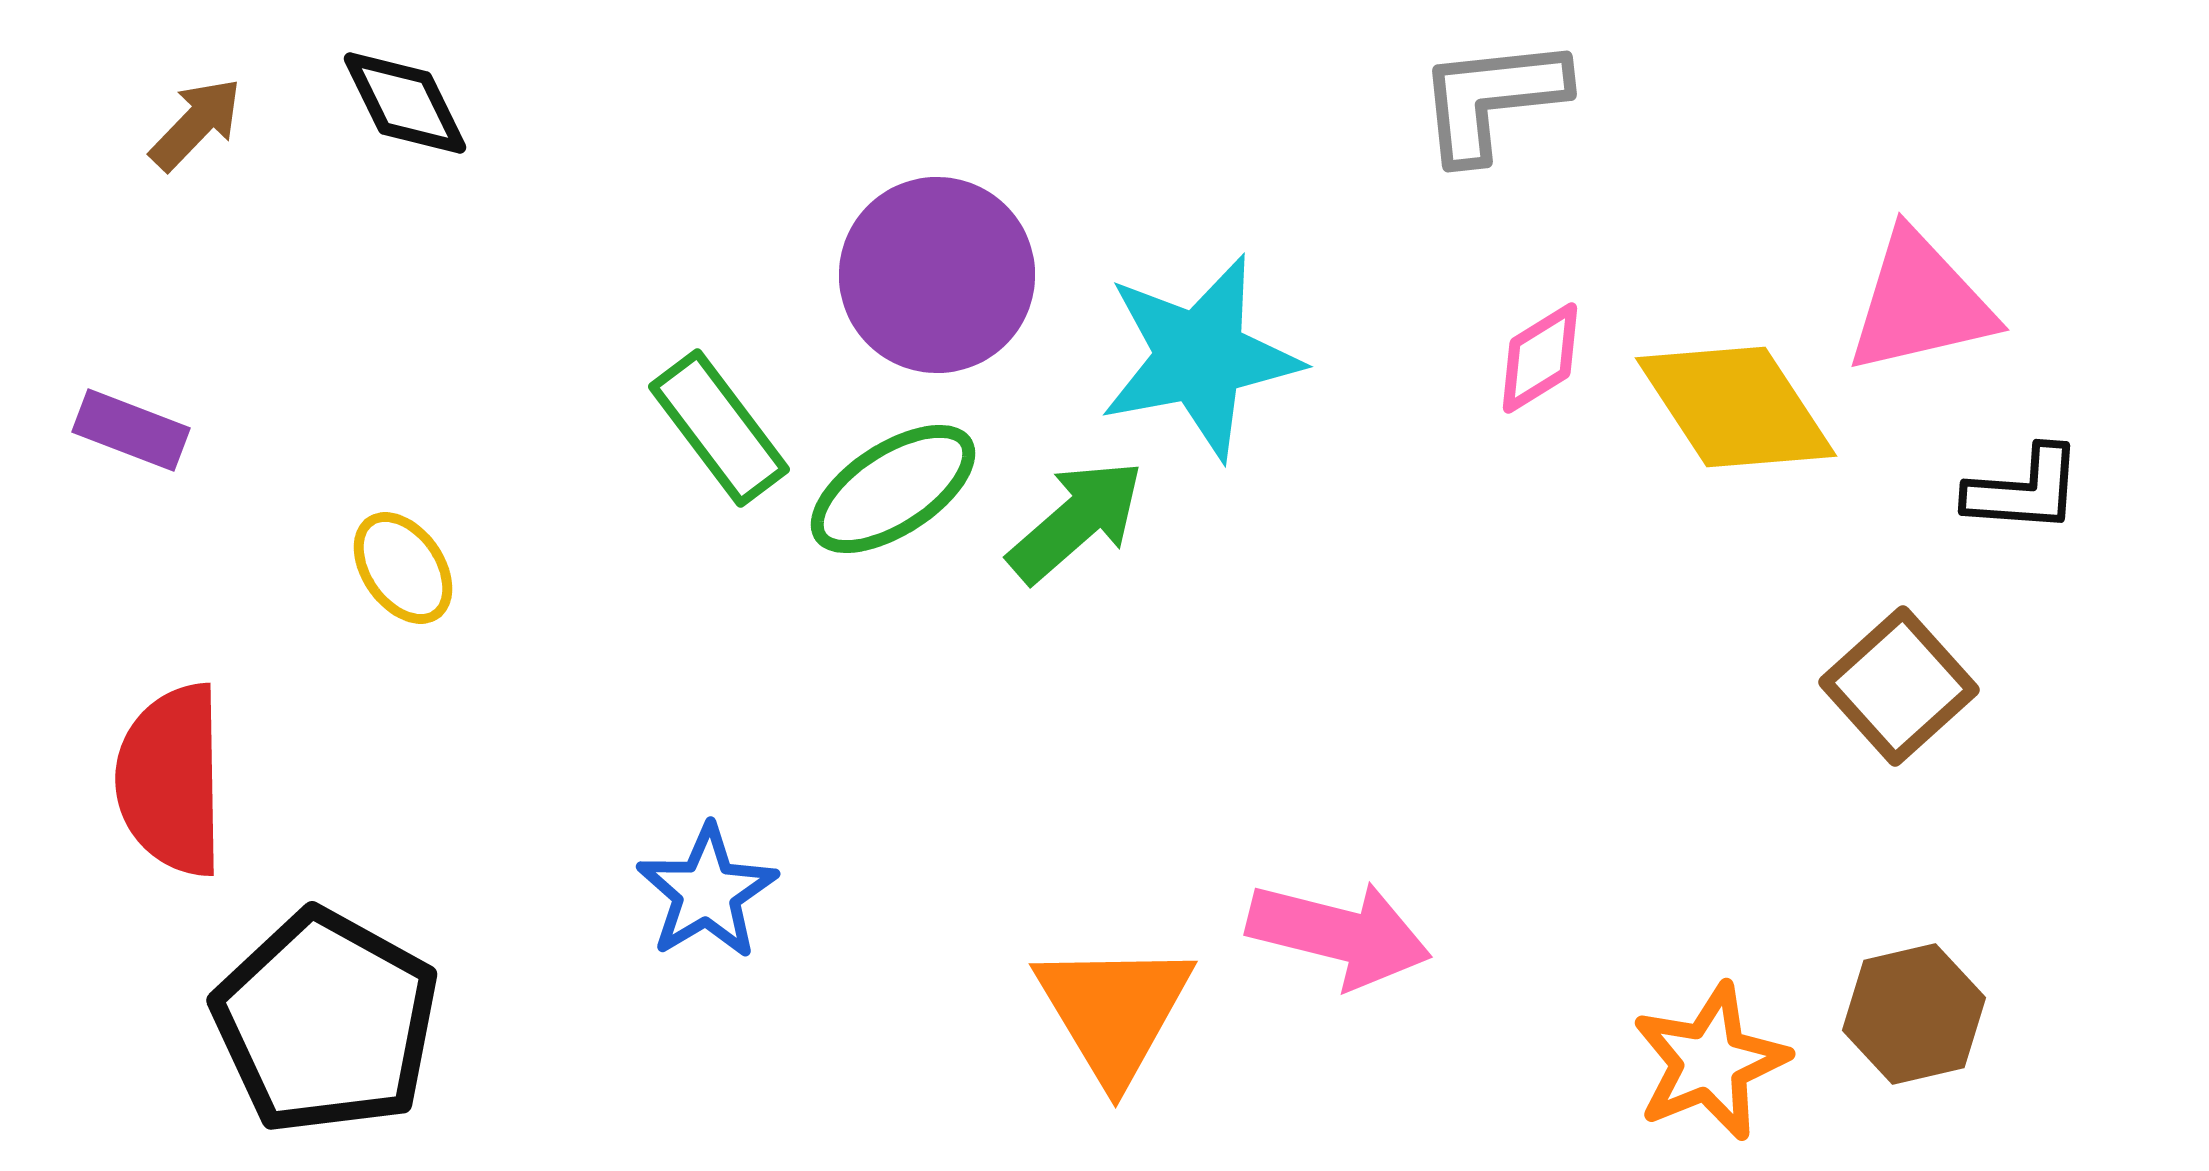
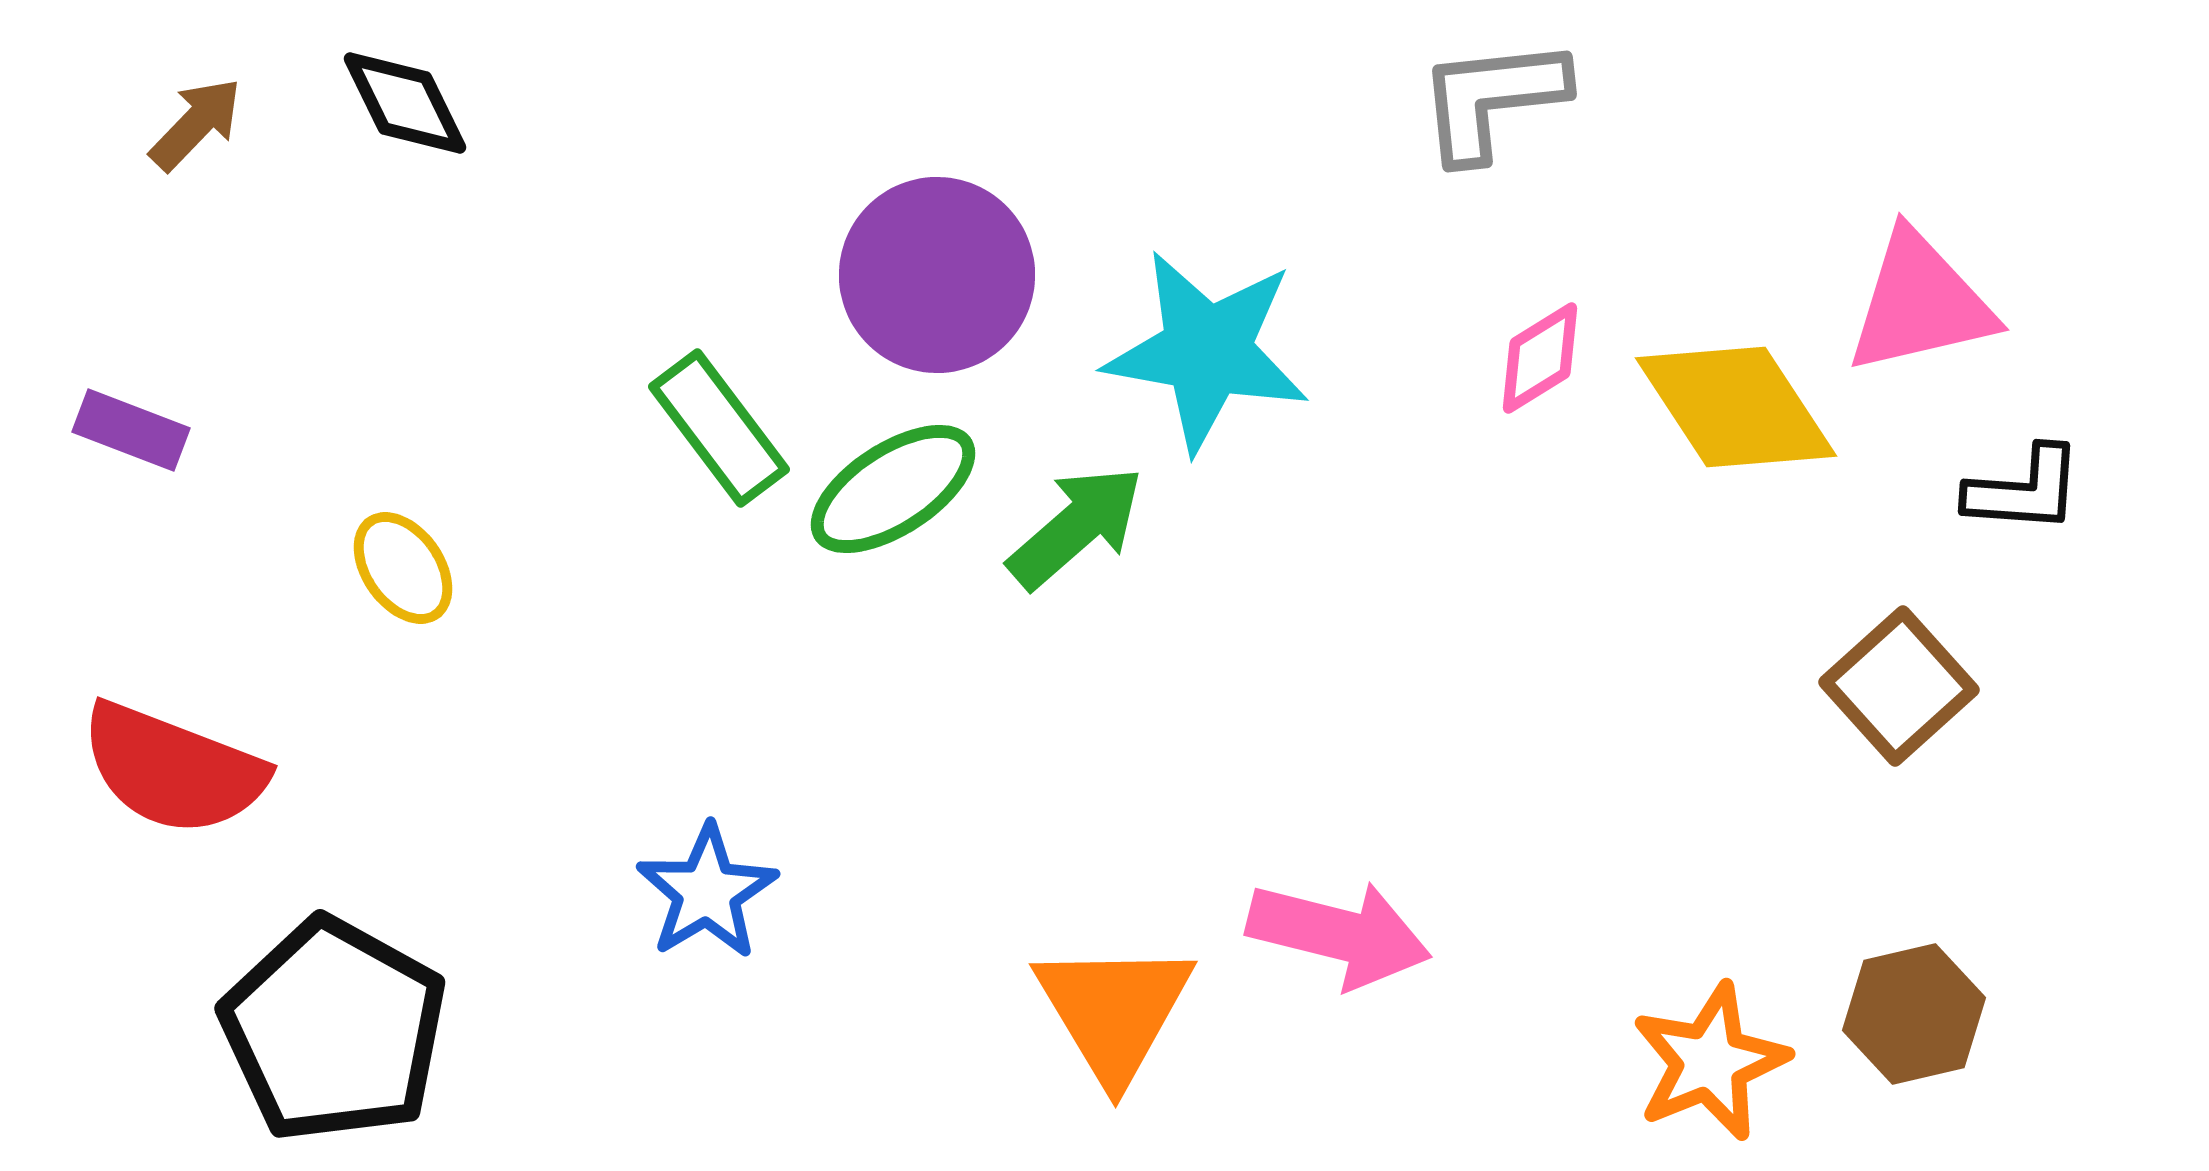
cyan star: moved 7 px right, 6 px up; rotated 21 degrees clockwise
green arrow: moved 6 px down
red semicircle: moved 2 px right, 11 px up; rotated 68 degrees counterclockwise
black pentagon: moved 8 px right, 8 px down
